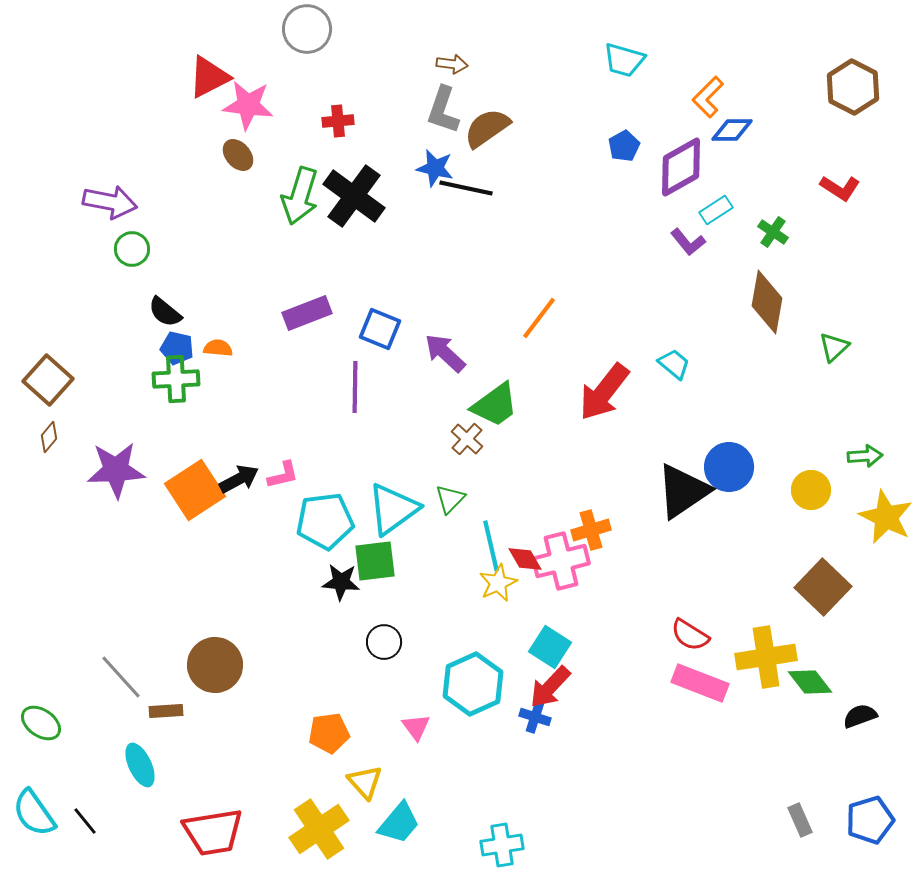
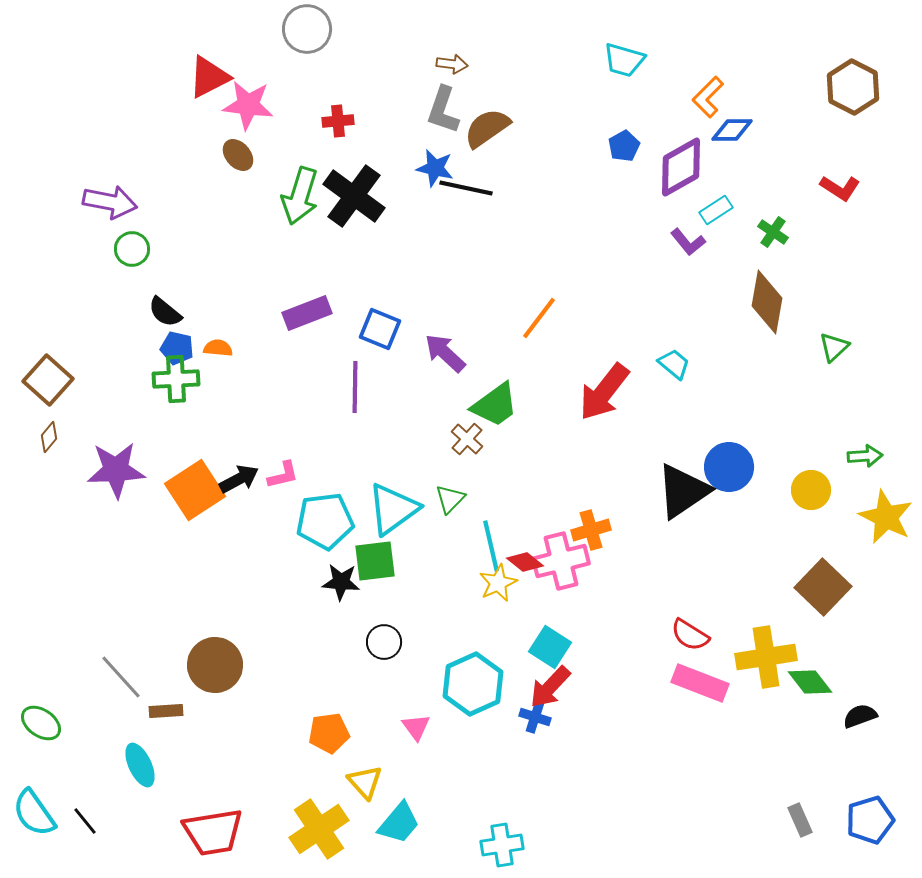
red diamond at (525, 559): moved 3 px down; rotated 21 degrees counterclockwise
